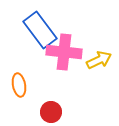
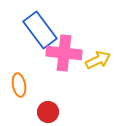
pink cross: moved 1 px down
yellow arrow: moved 1 px left
red circle: moved 3 px left
